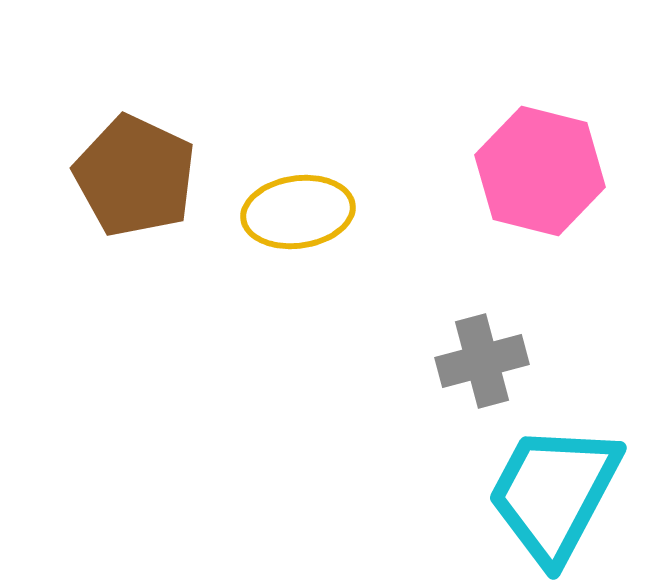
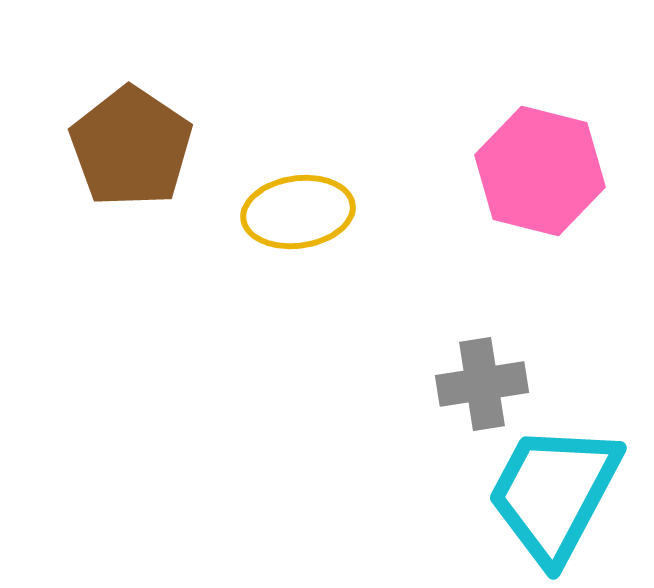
brown pentagon: moved 4 px left, 29 px up; rotated 9 degrees clockwise
gray cross: moved 23 px down; rotated 6 degrees clockwise
